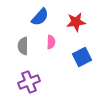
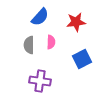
gray semicircle: moved 6 px right, 1 px up
blue square: moved 2 px down
purple cross: moved 11 px right, 1 px up; rotated 30 degrees clockwise
